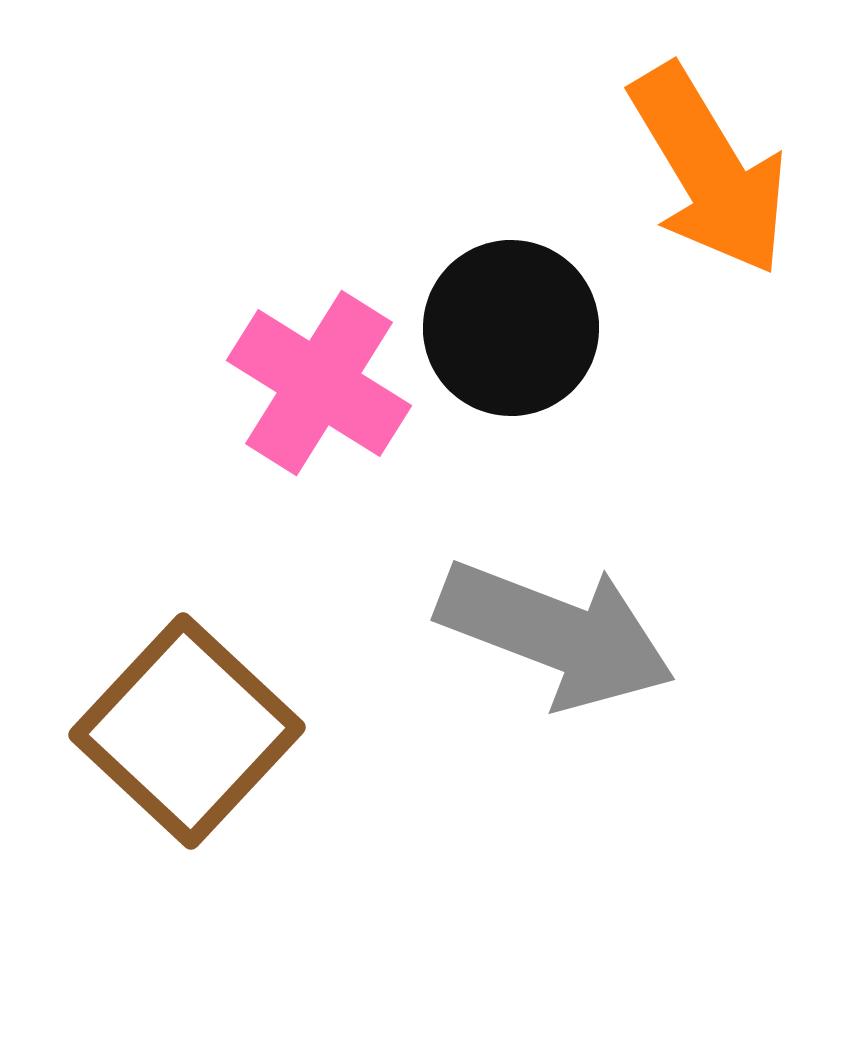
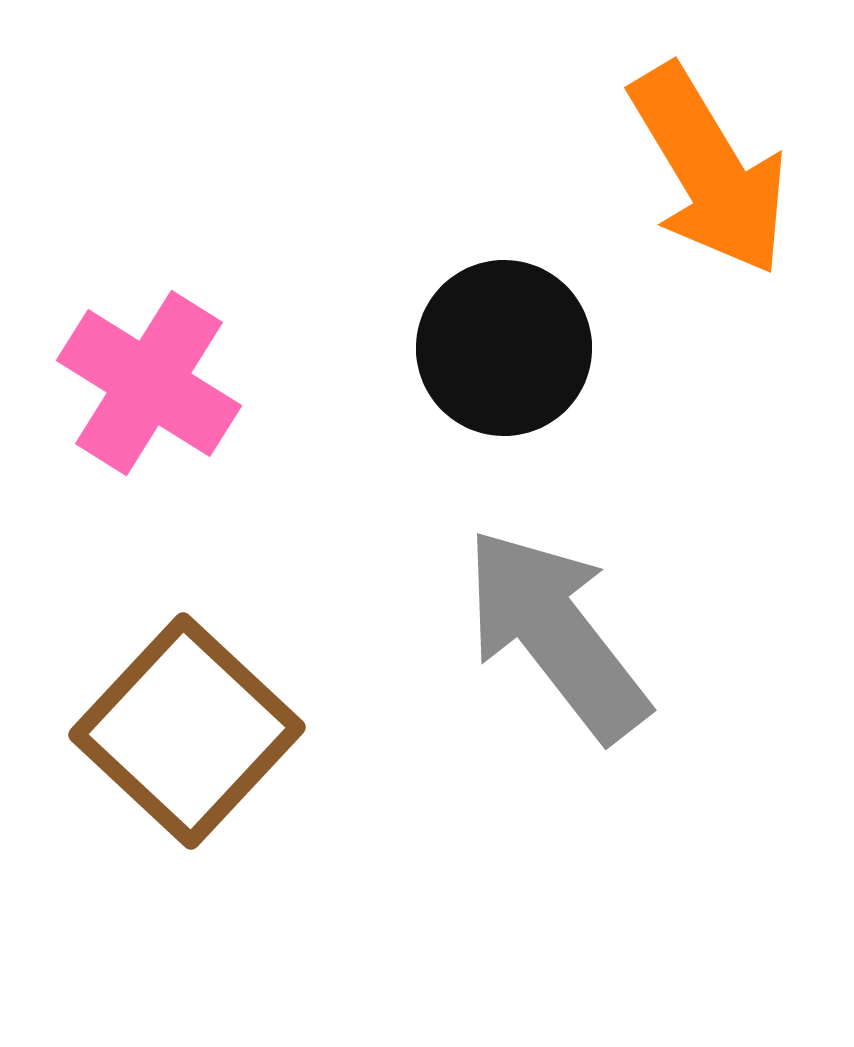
black circle: moved 7 px left, 20 px down
pink cross: moved 170 px left
gray arrow: rotated 149 degrees counterclockwise
